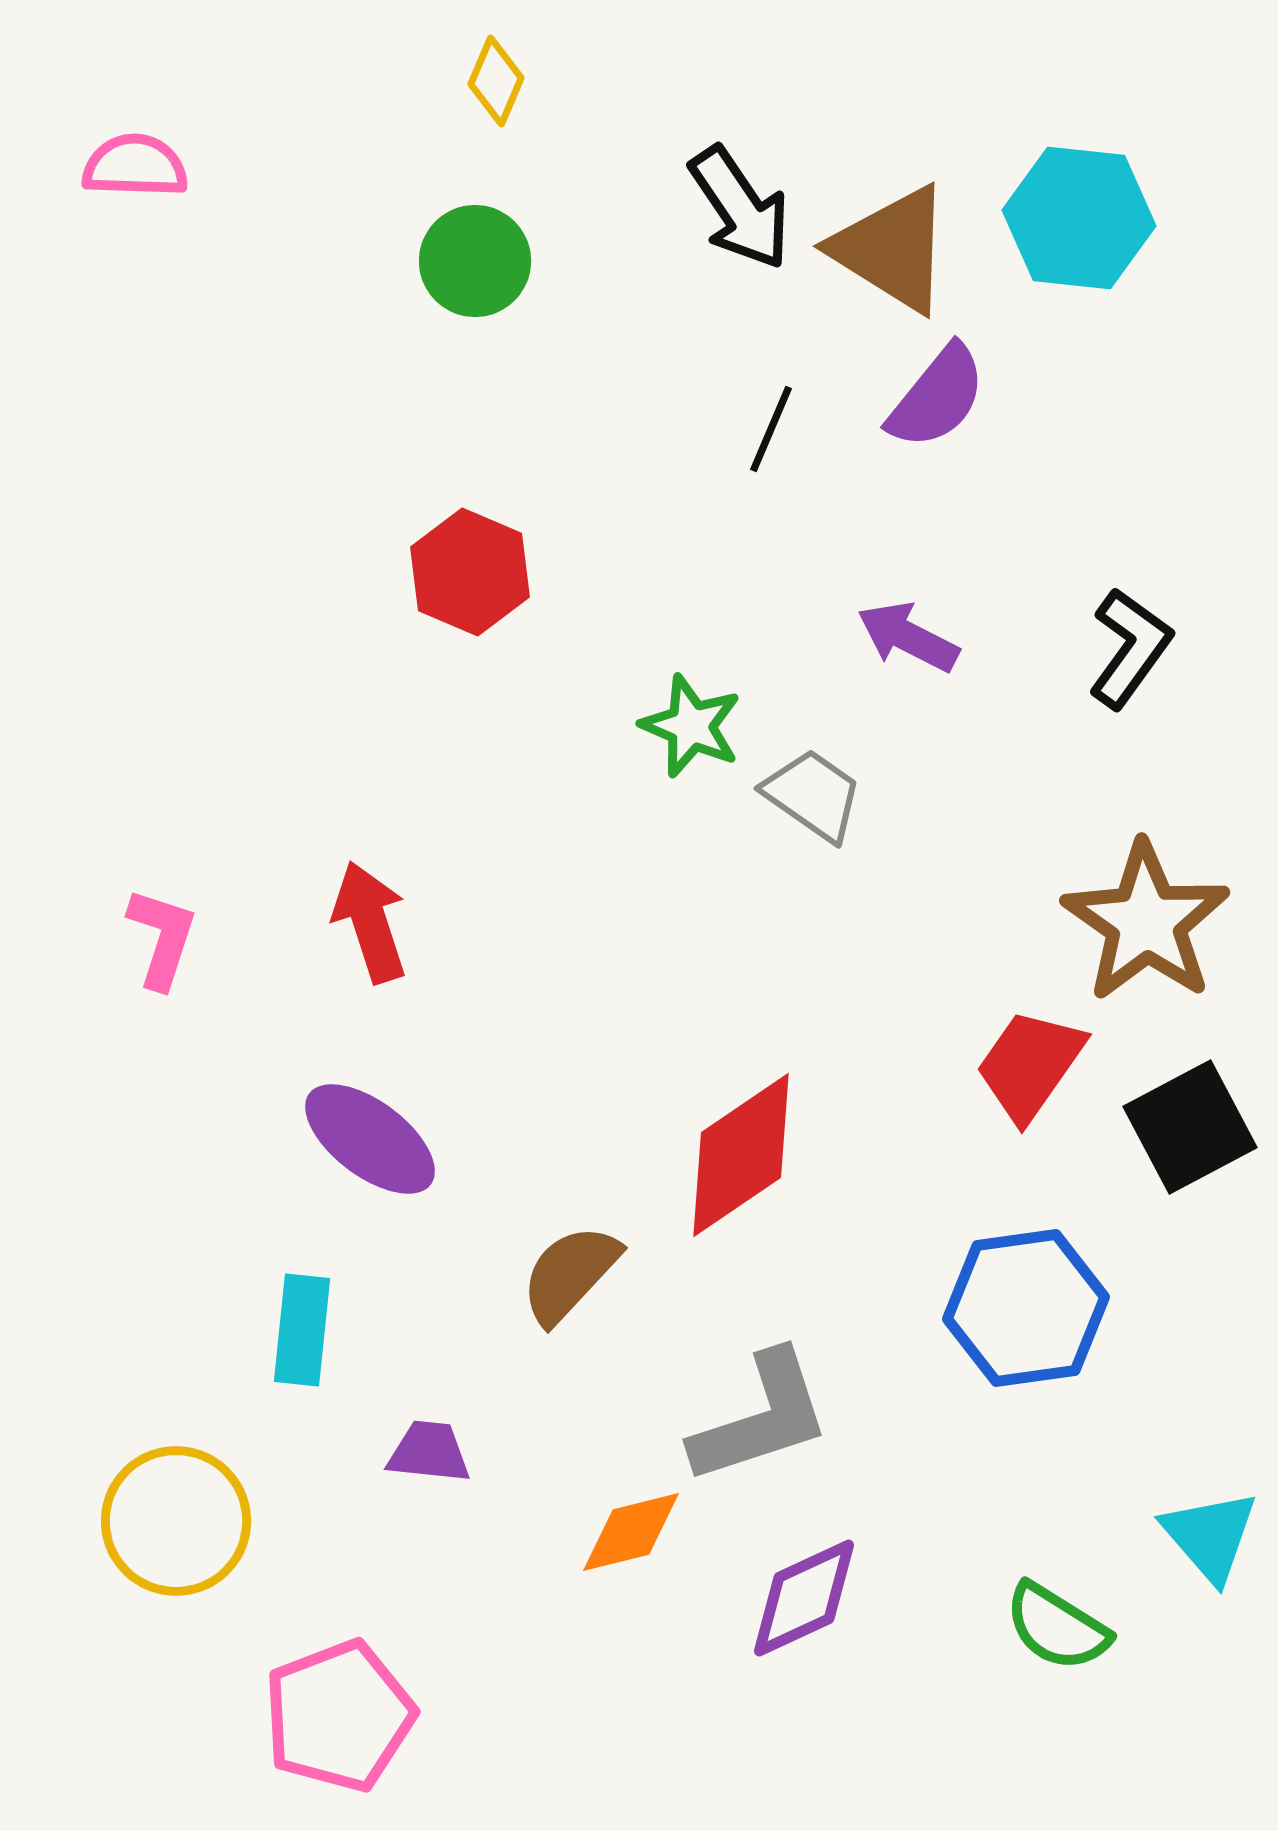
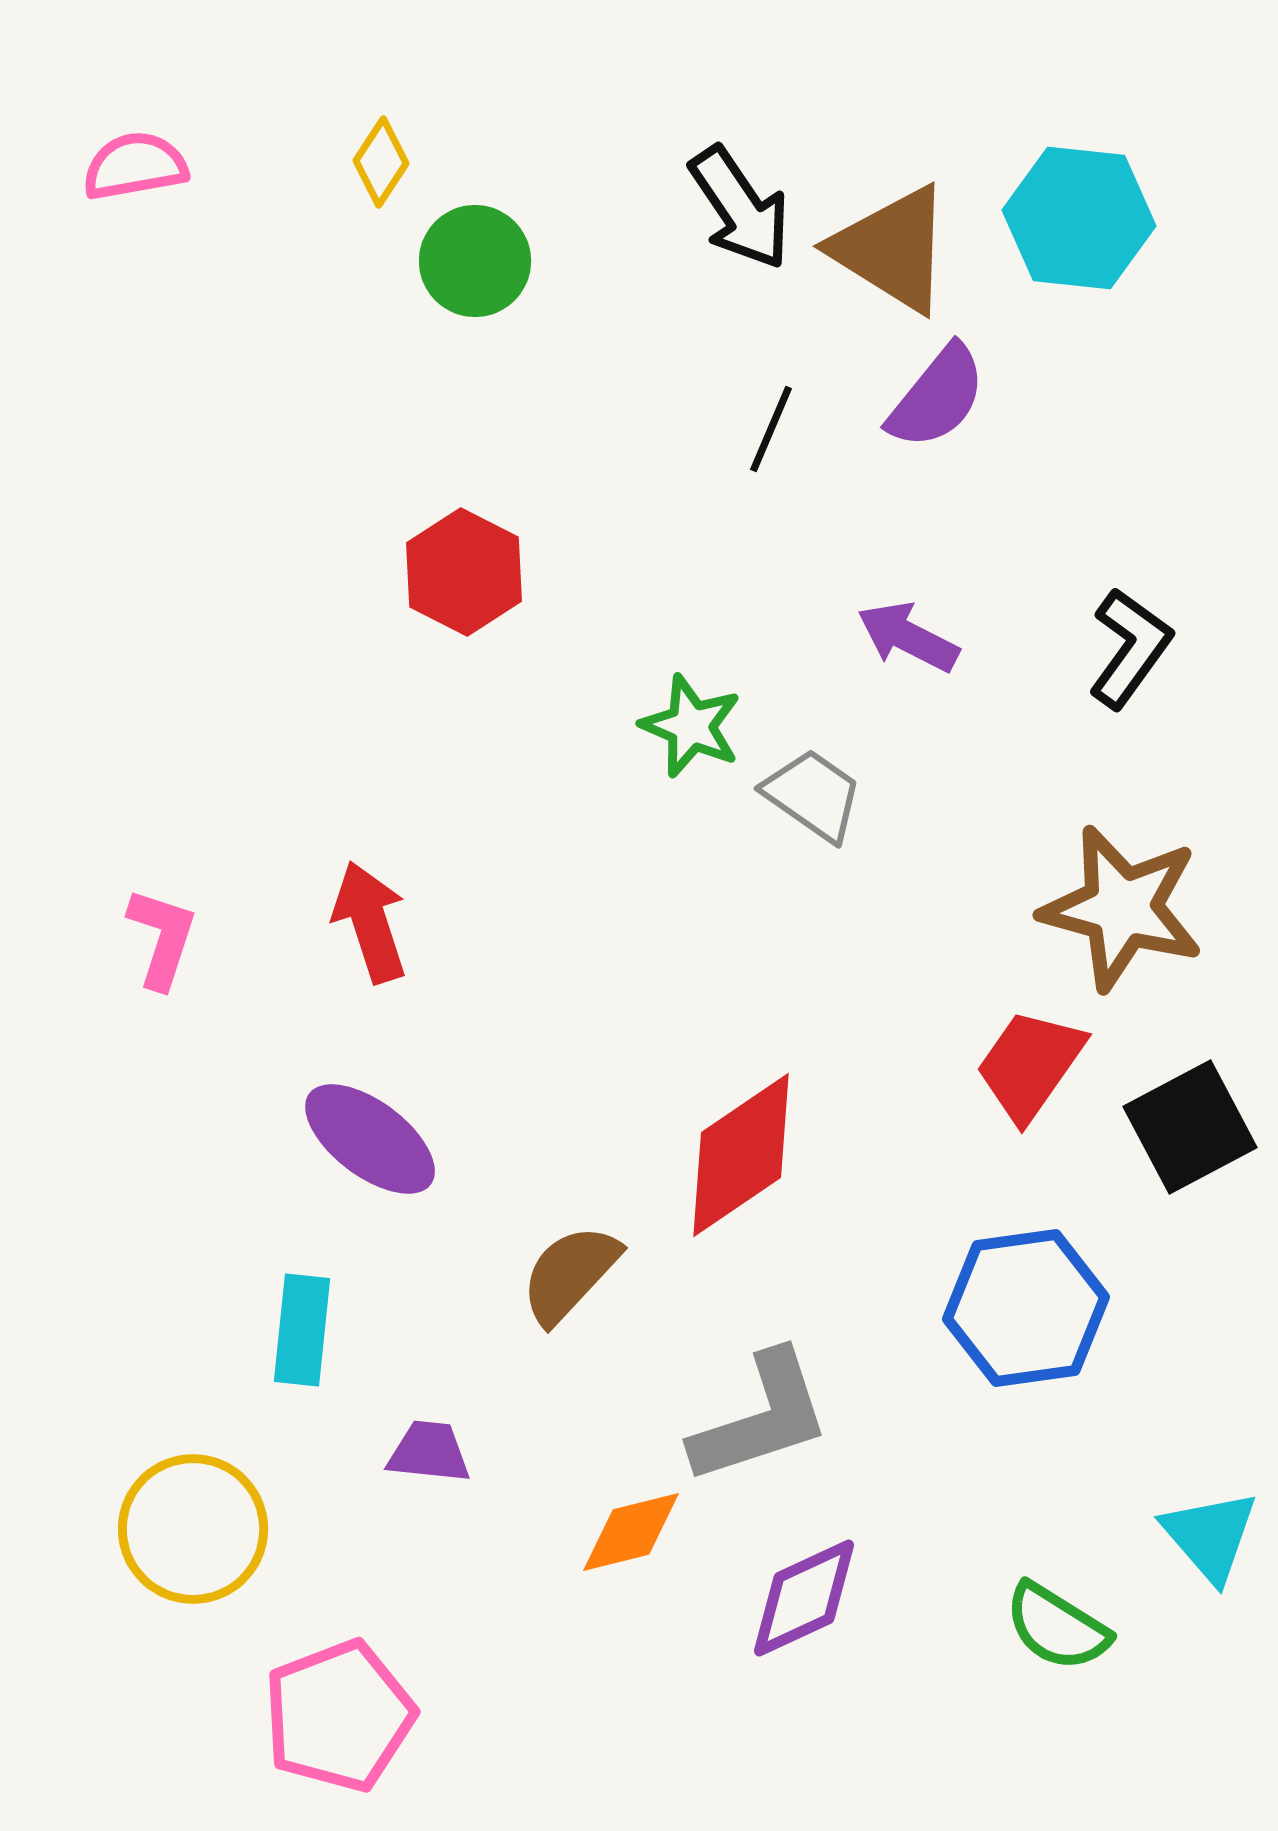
yellow diamond: moved 115 px left, 81 px down; rotated 10 degrees clockwise
pink semicircle: rotated 12 degrees counterclockwise
red hexagon: moved 6 px left; rotated 4 degrees clockwise
brown star: moved 24 px left, 14 px up; rotated 20 degrees counterclockwise
yellow circle: moved 17 px right, 8 px down
